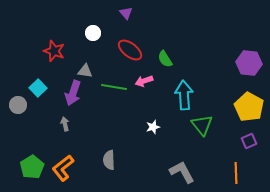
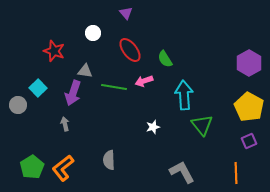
red ellipse: rotated 15 degrees clockwise
purple hexagon: rotated 25 degrees clockwise
